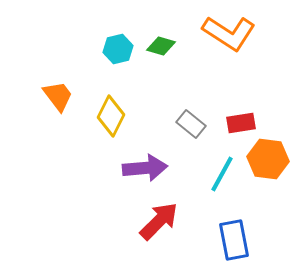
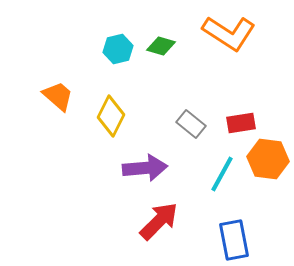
orange trapezoid: rotated 12 degrees counterclockwise
